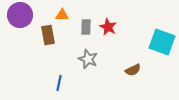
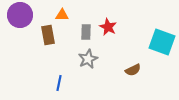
gray rectangle: moved 5 px down
gray star: rotated 24 degrees clockwise
